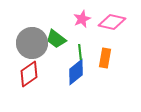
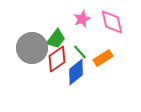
pink diamond: rotated 64 degrees clockwise
green trapezoid: rotated 90 degrees counterclockwise
gray circle: moved 5 px down
green line: rotated 35 degrees counterclockwise
orange rectangle: moved 2 px left; rotated 48 degrees clockwise
red diamond: moved 28 px right, 15 px up
